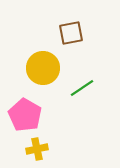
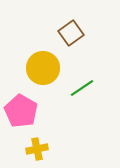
brown square: rotated 25 degrees counterclockwise
pink pentagon: moved 4 px left, 4 px up
